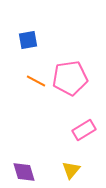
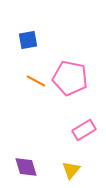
pink pentagon: rotated 20 degrees clockwise
purple diamond: moved 2 px right, 5 px up
